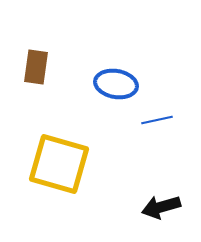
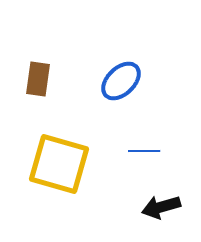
brown rectangle: moved 2 px right, 12 px down
blue ellipse: moved 5 px right, 3 px up; rotated 54 degrees counterclockwise
blue line: moved 13 px left, 31 px down; rotated 12 degrees clockwise
